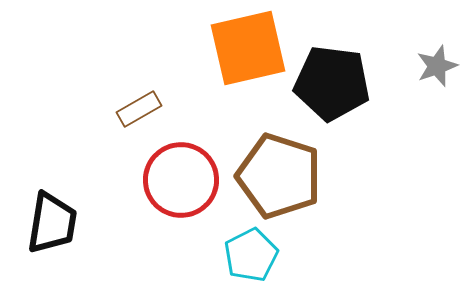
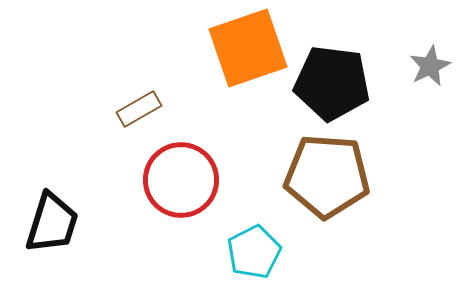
orange square: rotated 6 degrees counterclockwise
gray star: moved 7 px left; rotated 6 degrees counterclockwise
brown pentagon: moved 48 px right; rotated 14 degrees counterclockwise
black trapezoid: rotated 8 degrees clockwise
cyan pentagon: moved 3 px right, 3 px up
